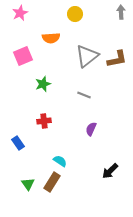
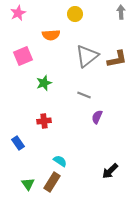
pink star: moved 2 px left
orange semicircle: moved 3 px up
green star: moved 1 px right, 1 px up
purple semicircle: moved 6 px right, 12 px up
